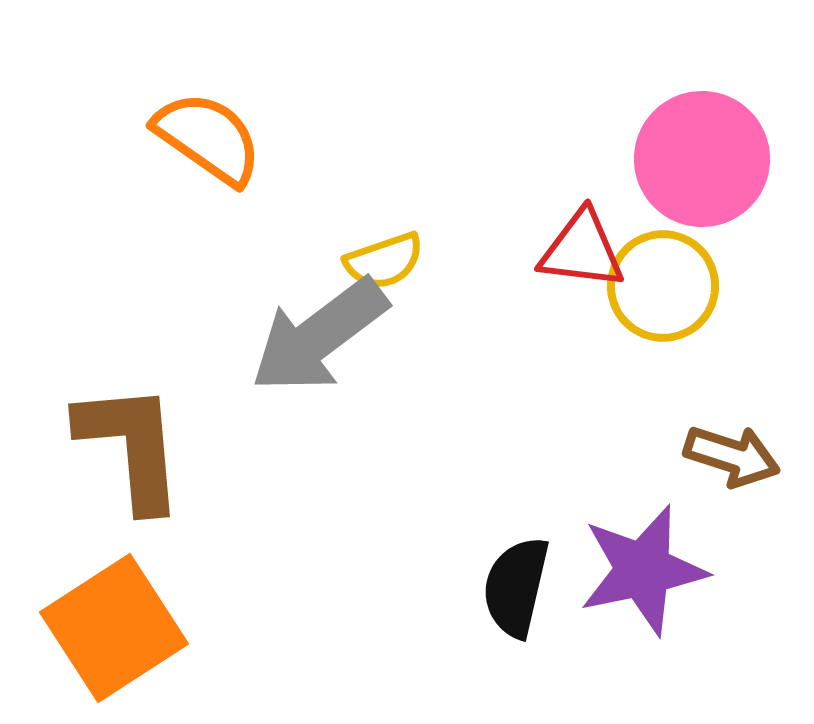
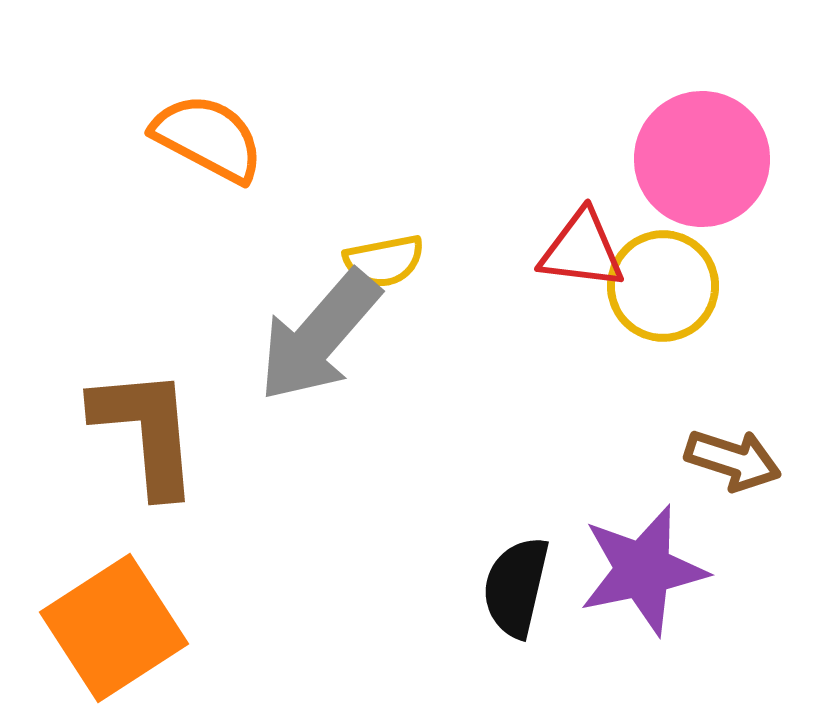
orange semicircle: rotated 7 degrees counterclockwise
yellow semicircle: rotated 8 degrees clockwise
gray arrow: rotated 12 degrees counterclockwise
brown L-shape: moved 15 px right, 15 px up
brown arrow: moved 1 px right, 4 px down
